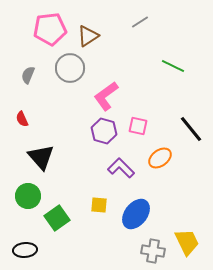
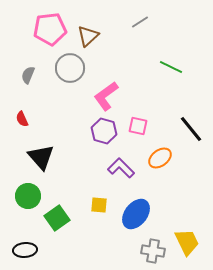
brown triangle: rotated 10 degrees counterclockwise
green line: moved 2 px left, 1 px down
